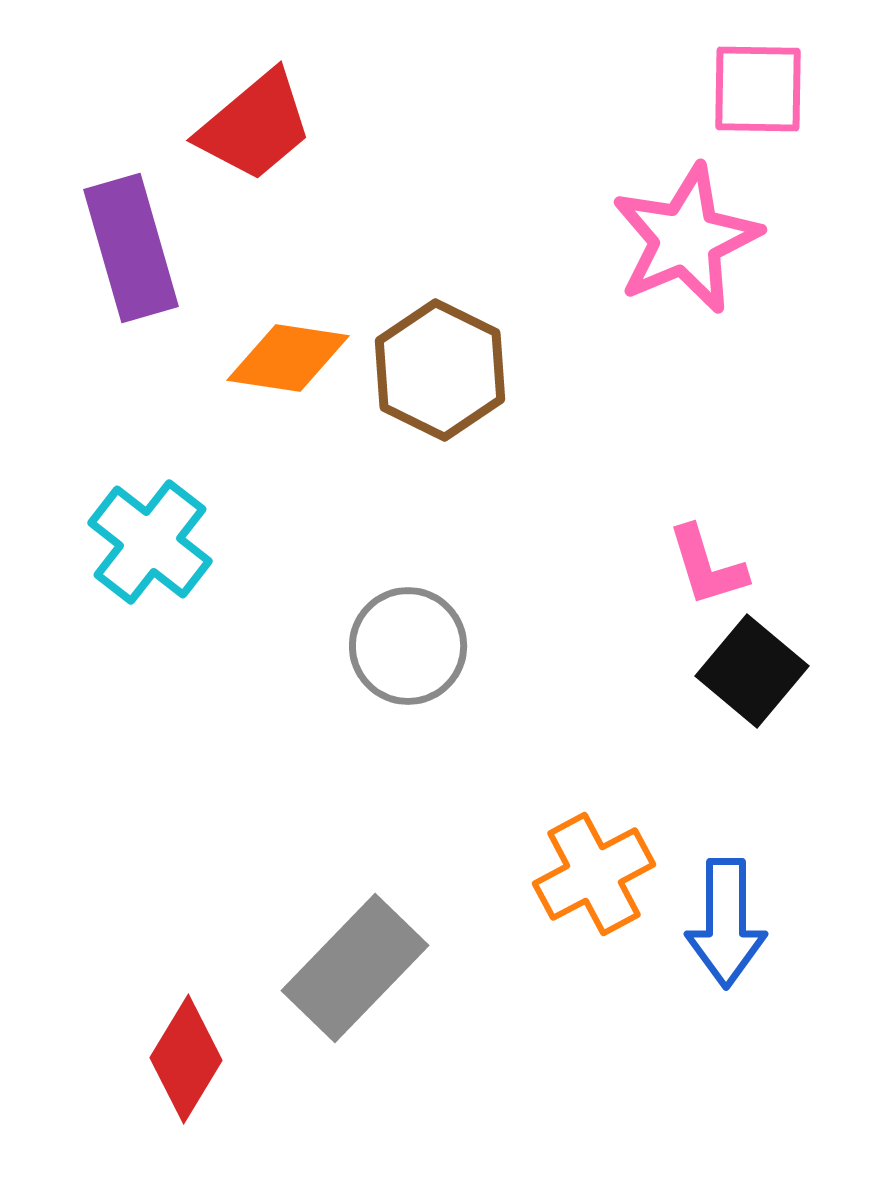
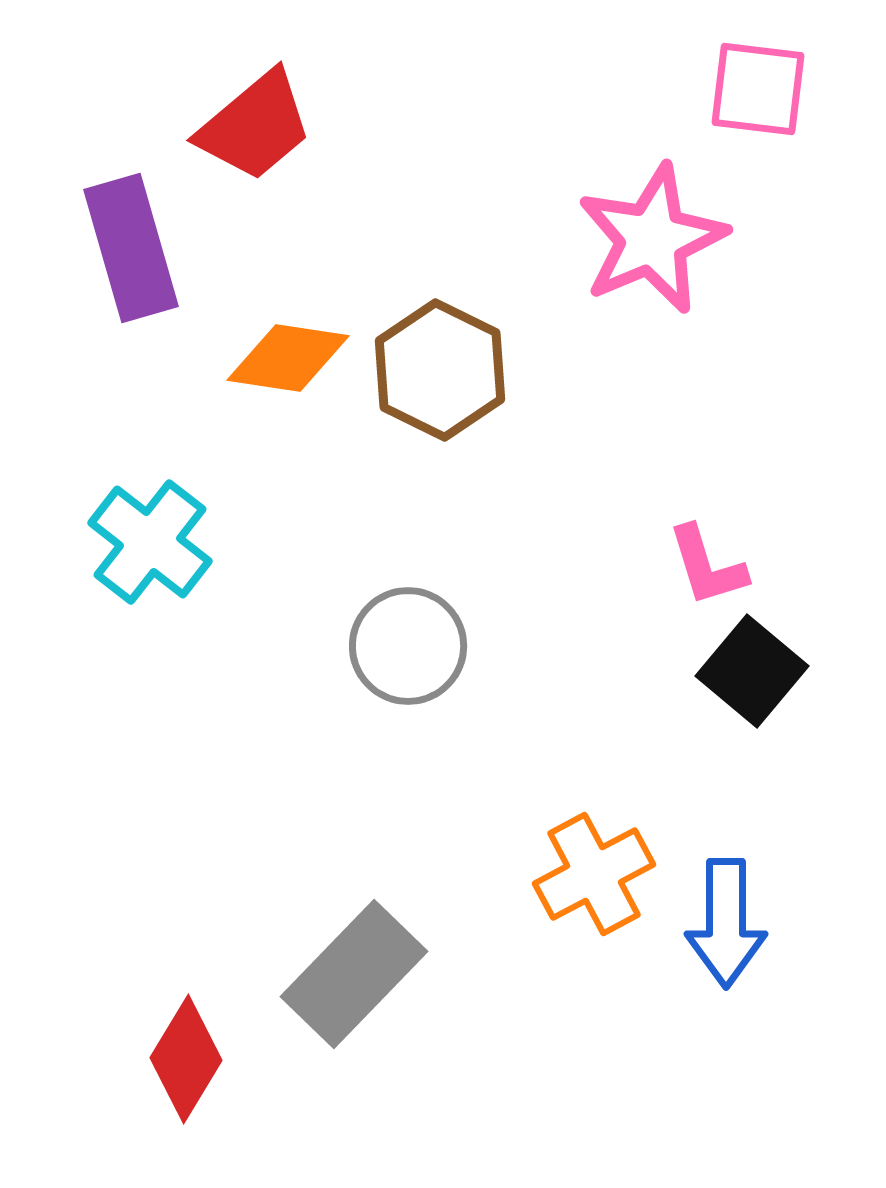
pink square: rotated 6 degrees clockwise
pink star: moved 34 px left
gray rectangle: moved 1 px left, 6 px down
